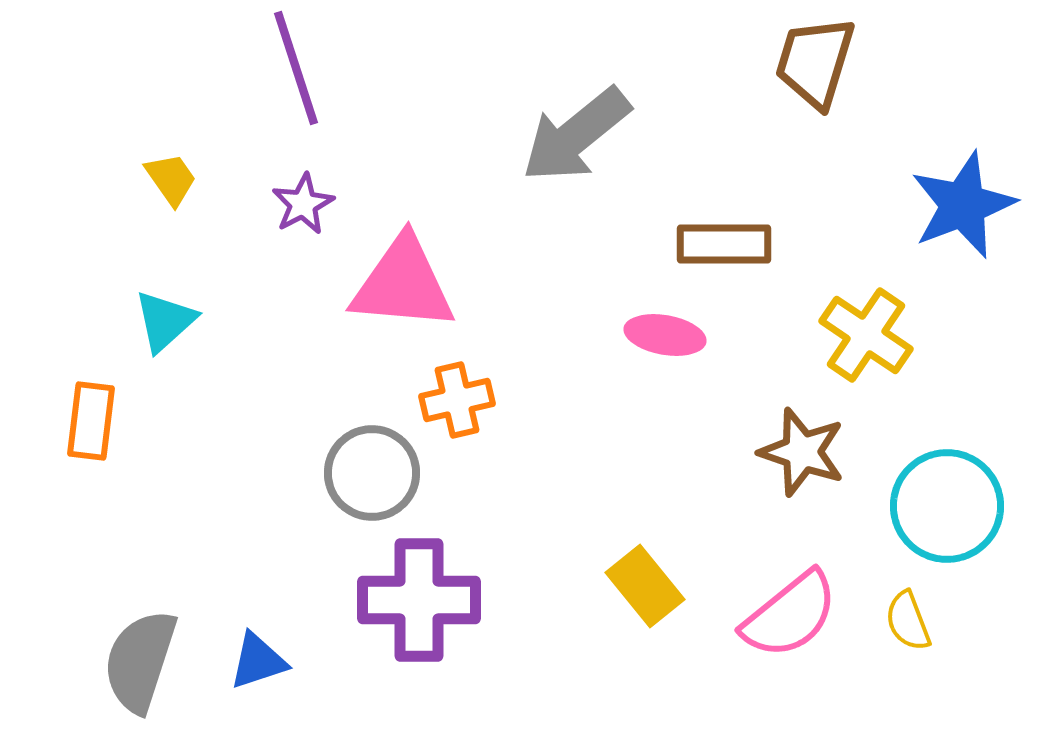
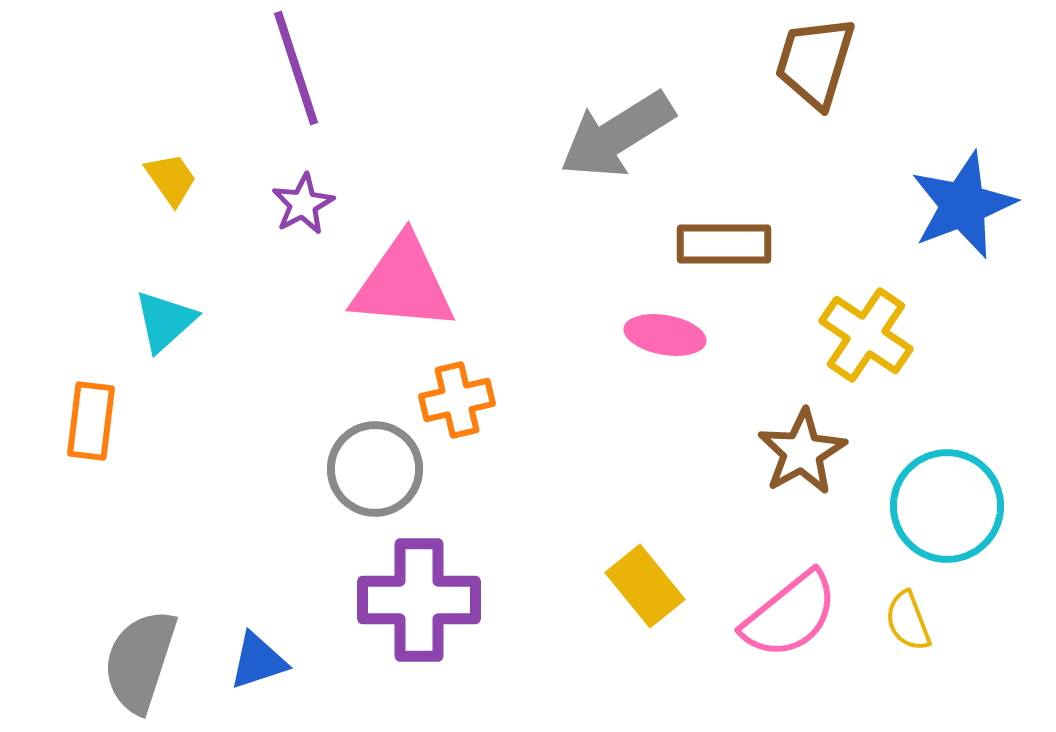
gray arrow: moved 41 px right; rotated 7 degrees clockwise
brown star: rotated 24 degrees clockwise
gray circle: moved 3 px right, 4 px up
